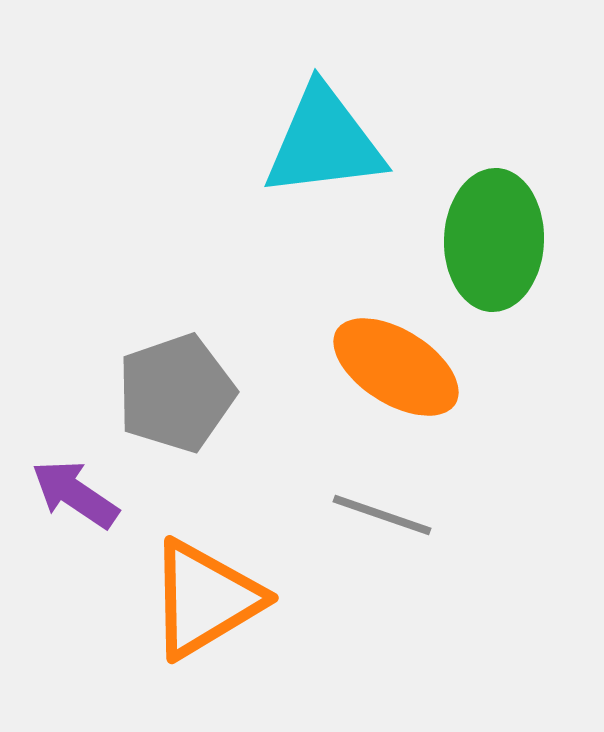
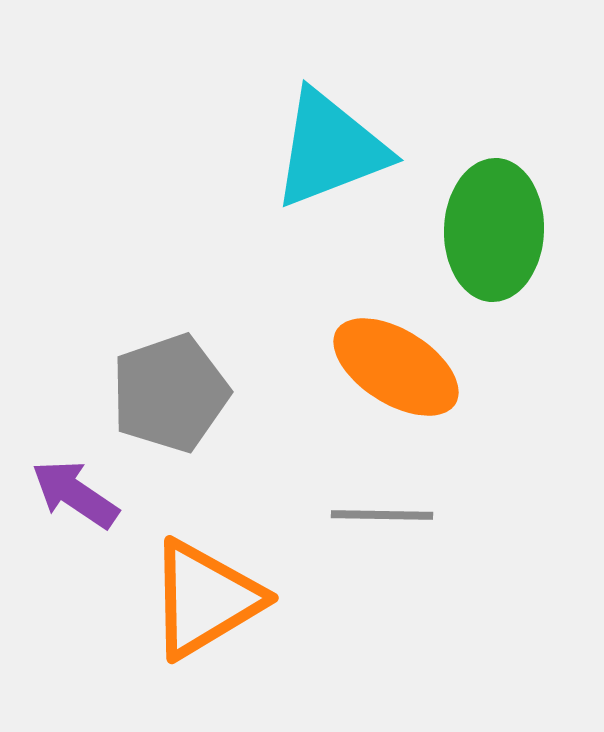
cyan triangle: moved 6 px right, 7 px down; rotated 14 degrees counterclockwise
green ellipse: moved 10 px up
gray pentagon: moved 6 px left
gray line: rotated 18 degrees counterclockwise
